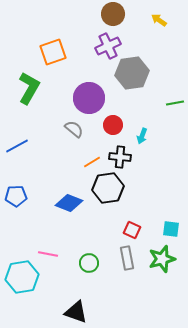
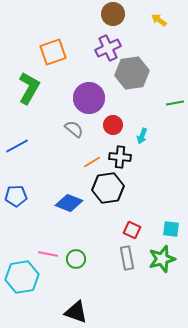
purple cross: moved 2 px down
green circle: moved 13 px left, 4 px up
